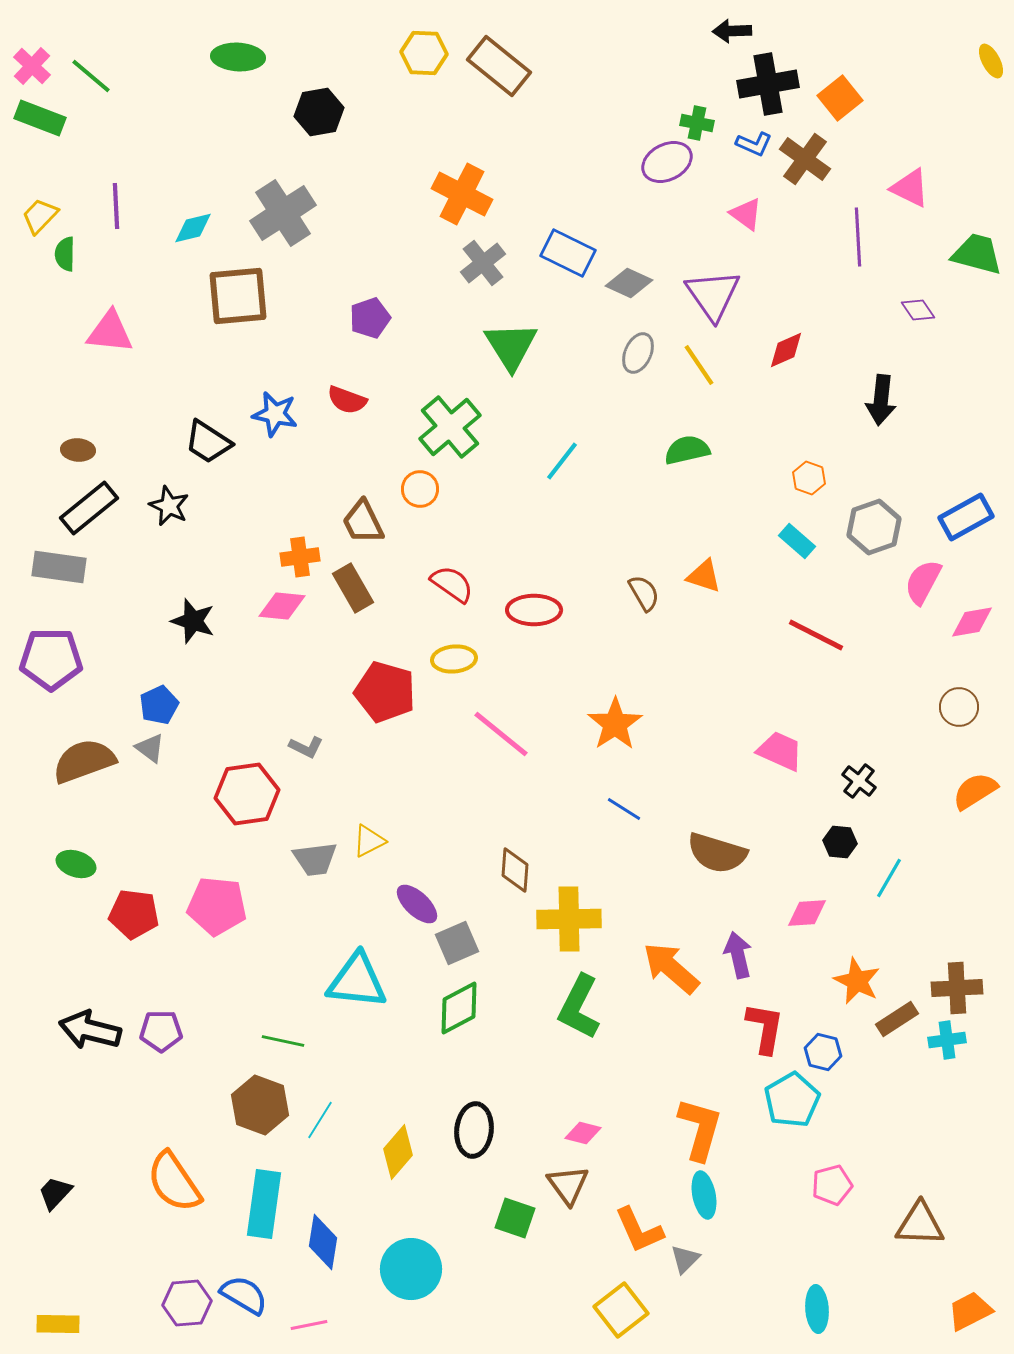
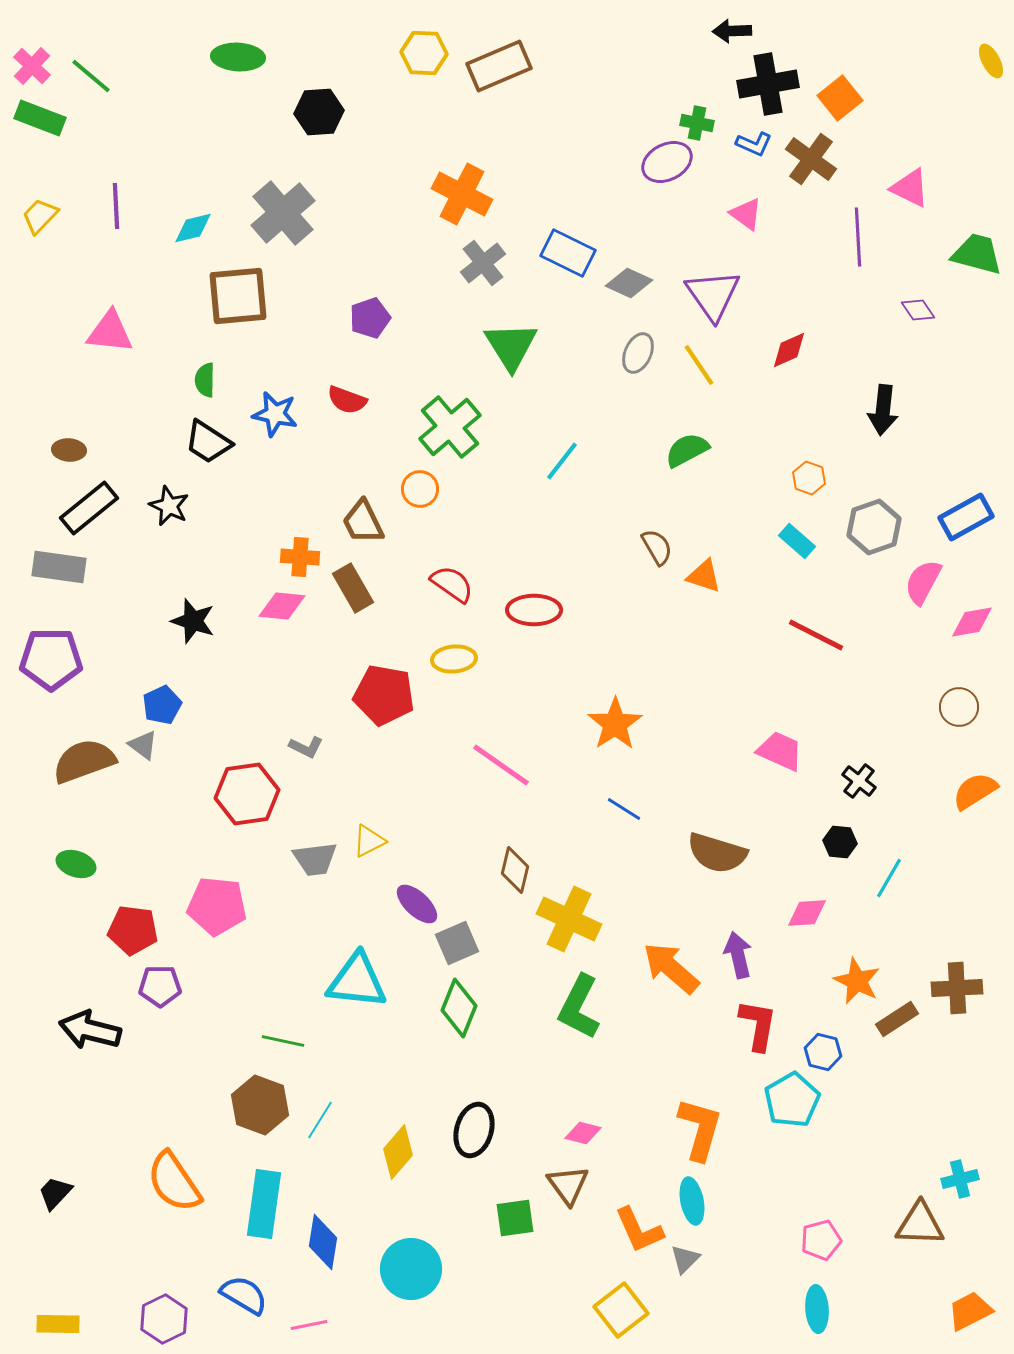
brown rectangle at (499, 66): rotated 62 degrees counterclockwise
black hexagon at (319, 112): rotated 6 degrees clockwise
brown cross at (805, 159): moved 6 px right
gray cross at (283, 213): rotated 8 degrees counterclockwise
green semicircle at (65, 254): moved 140 px right, 126 px down
red diamond at (786, 350): moved 3 px right
black arrow at (881, 400): moved 2 px right, 10 px down
brown ellipse at (78, 450): moved 9 px left
green semicircle at (687, 450): rotated 15 degrees counterclockwise
orange cross at (300, 557): rotated 12 degrees clockwise
brown semicircle at (644, 593): moved 13 px right, 46 px up
red pentagon at (385, 692): moved 1 px left, 3 px down; rotated 6 degrees counterclockwise
blue pentagon at (159, 705): moved 3 px right
pink line at (501, 734): moved 31 px down; rotated 4 degrees counterclockwise
gray triangle at (150, 748): moved 7 px left, 3 px up
brown diamond at (515, 870): rotated 9 degrees clockwise
red pentagon at (134, 914): moved 1 px left, 16 px down
yellow cross at (569, 919): rotated 26 degrees clockwise
green diamond at (459, 1008): rotated 40 degrees counterclockwise
red L-shape at (765, 1028): moved 7 px left, 3 px up
purple pentagon at (161, 1031): moved 1 px left, 45 px up
cyan cross at (947, 1040): moved 13 px right, 139 px down; rotated 6 degrees counterclockwise
black ellipse at (474, 1130): rotated 10 degrees clockwise
pink pentagon at (832, 1185): moved 11 px left, 55 px down
cyan ellipse at (704, 1195): moved 12 px left, 6 px down
green square at (515, 1218): rotated 27 degrees counterclockwise
purple hexagon at (187, 1303): moved 23 px left, 16 px down; rotated 21 degrees counterclockwise
